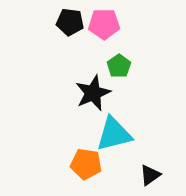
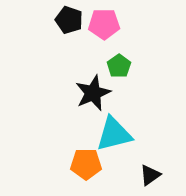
black pentagon: moved 1 px left, 2 px up; rotated 12 degrees clockwise
orange pentagon: rotated 8 degrees counterclockwise
